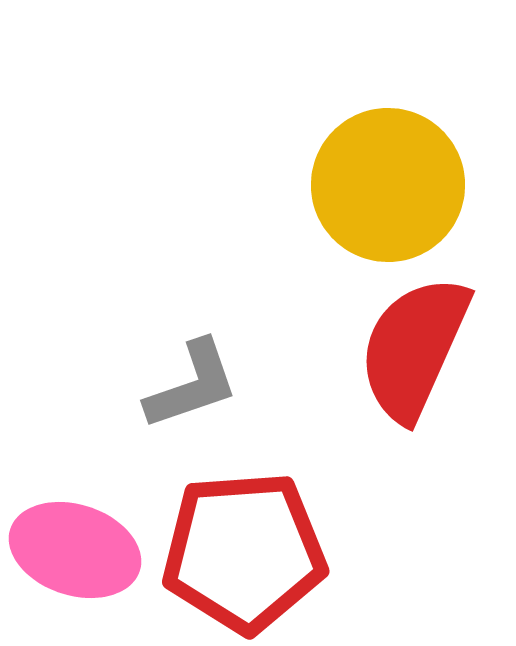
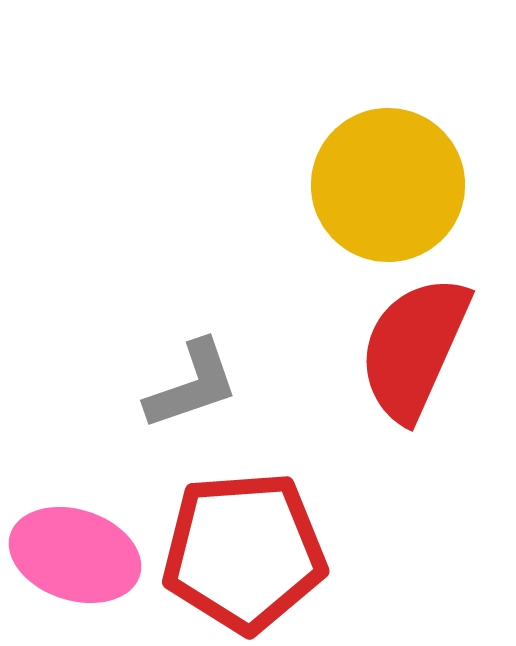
pink ellipse: moved 5 px down
